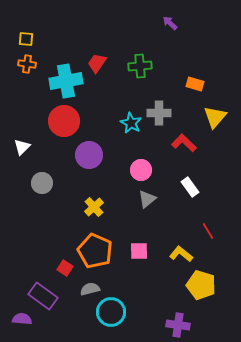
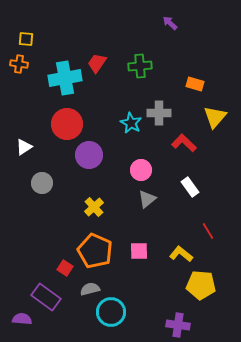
orange cross: moved 8 px left
cyan cross: moved 1 px left, 3 px up
red circle: moved 3 px right, 3 px down
white triangle: moved 2 px right; rotated 12 degrees clockwise
yellow pentagon: rotated 12 degrees counterclockwise
purple rectangle: moved 3 px right, 1 px down
